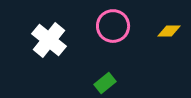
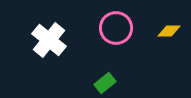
pink circle: moved 3 px right, 2 px down
